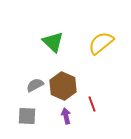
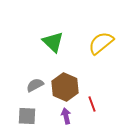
brown hexagon: moved 2 px right, 1 px down
